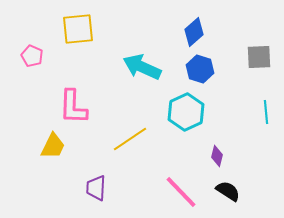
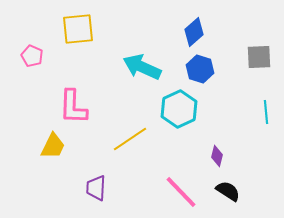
cyan hexagon: moved 7 px left, 3 px up
